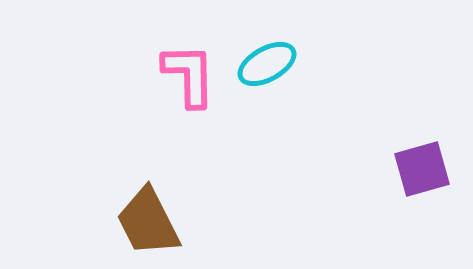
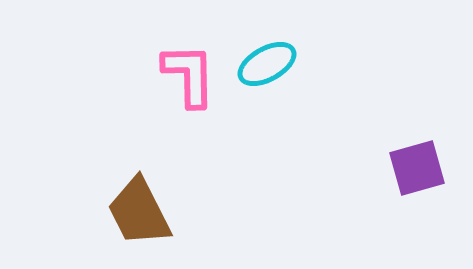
purple square: moved 5 px left, 1 px up
brown trapezoid: moved 9 px left, 10 px up
